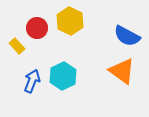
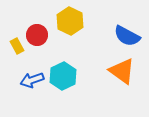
red circle: moved 7 px down
yellow rectangle: rotated 14 degrees clockwise
blue arrow: moved 1 px up; rotated 130 degrees counterclockwise
